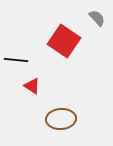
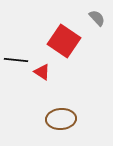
red triangle: moved 10 px right, 14 px up
